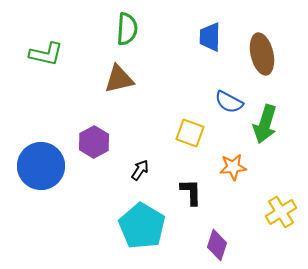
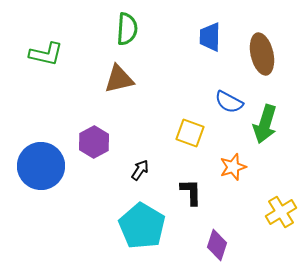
orange star: rotated 12 degrees counterclockwise
